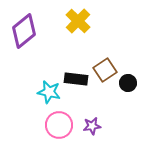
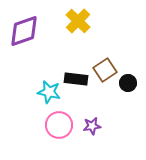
purple diamond: rotated 20 degrees clockwise
